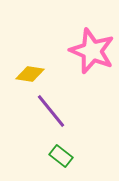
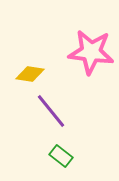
pink star: moved 1 px left, 1 px down; rotated 15 degrees counterclockwise
